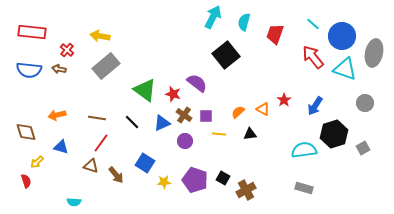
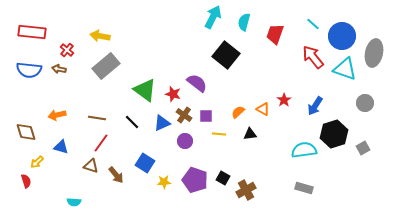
black square at (226, 55): rotated 12 degrees counterclockwise
